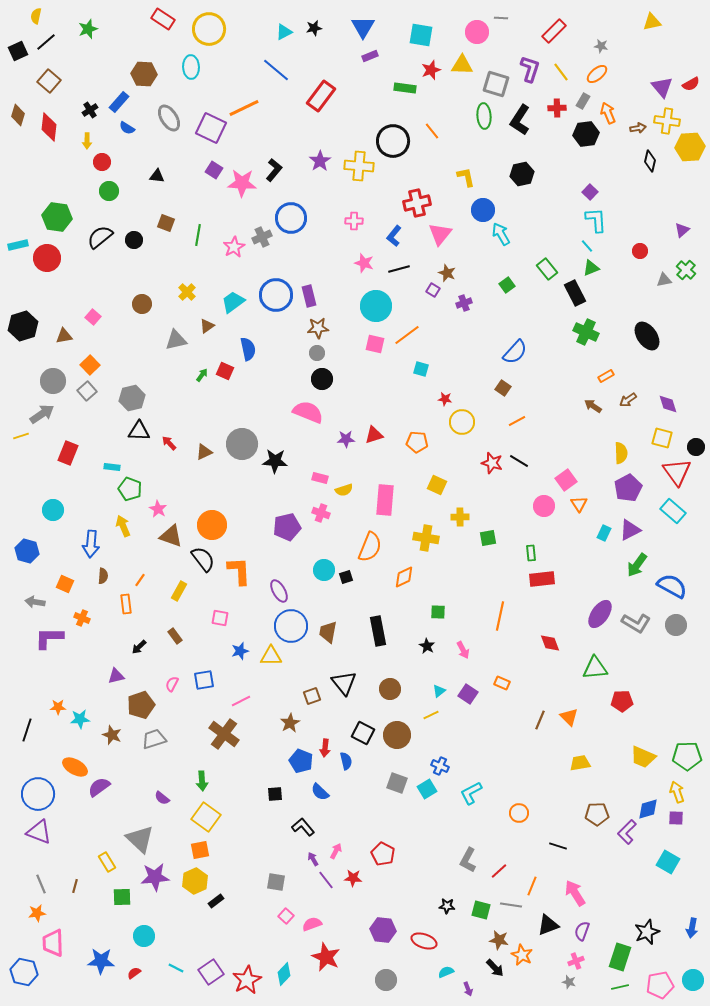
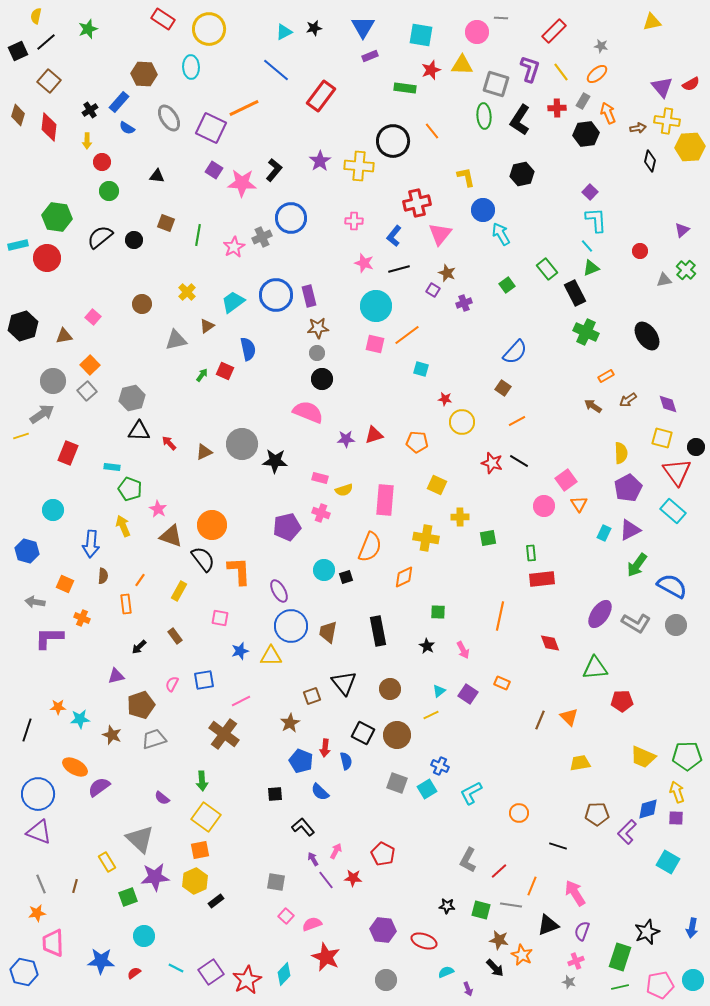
green square at (122, 897): moved 6 px right; rotated 18 degrees counterclockwise
